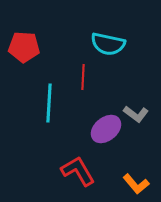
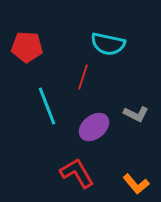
red pentagon: moved 3 px right
red line: rotated 15 degrees clockwise
cyan line: moved 2 px left, 3 px down; rotated 24 degrees counterclockwise
gray L-shape: rotated 10 degrees counterclockwise
purple ellipse: moved 12 px left, 2 px up
red L-shape: moved 1 px left, 2 px down
